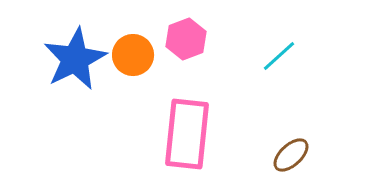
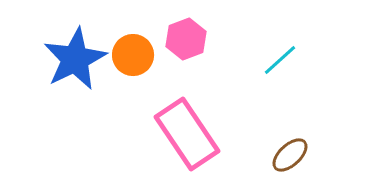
cyan line: moved 1 px right, 4 px down
pink rectangle: rotated 40 degrees counterclockwise
brown ellipse: moved 1 px left
